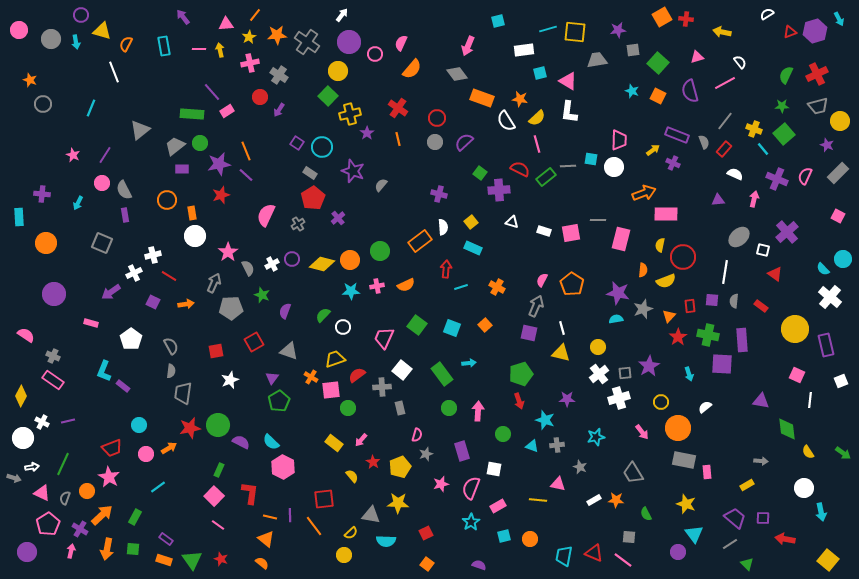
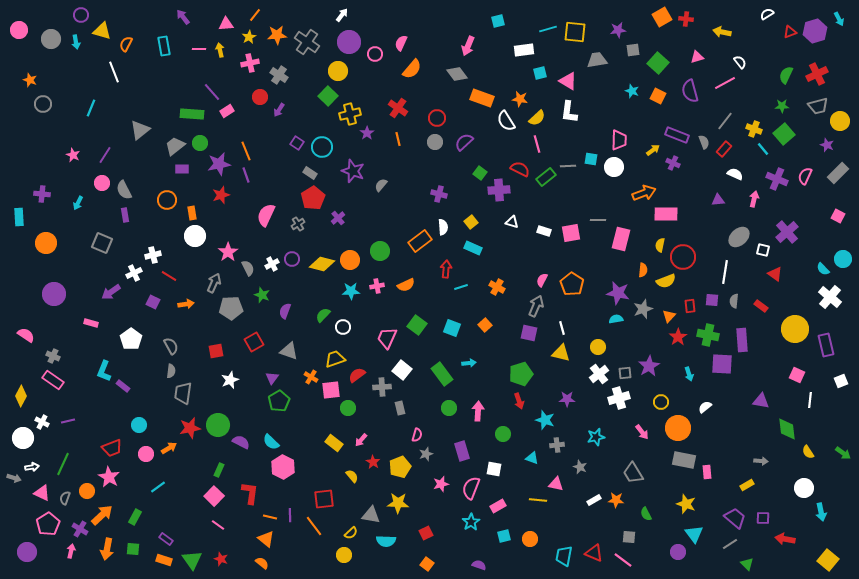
purple line at (246, 175): rotated 28 degrees clockwise
pink trapezoid at (384, 338): moved 3 px right
cyan triangle at (532, 446): moved 12 px down
pink triangle at (558, 484): moved 2 px left
